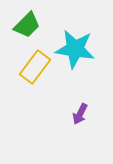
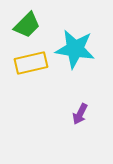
yellow rectangle: moved 4 px left, 4 px up; rotated 40 degrees clockwise
